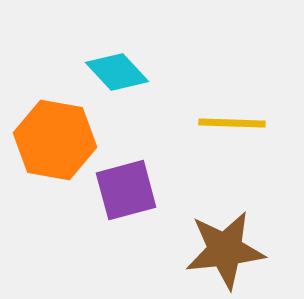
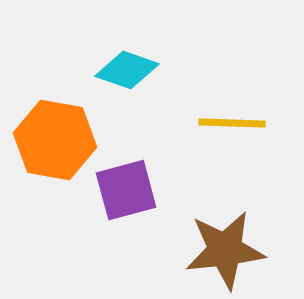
cyan diamond: moved 10 px right, 2 px up; rotated 28 degrees counterclockwise
